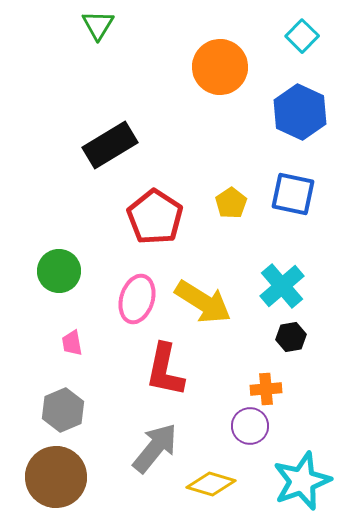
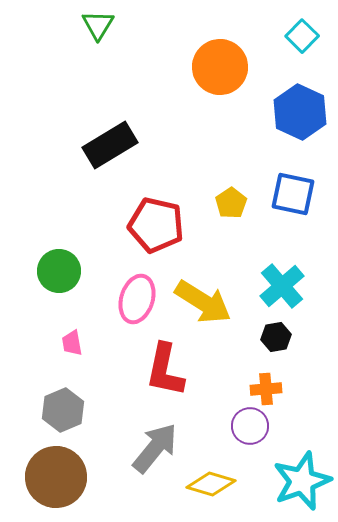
red pentagon: moved 1 px right, 8 px down; rotated 20 degrees counterclockwise
black hexagon: moved 15 px left
